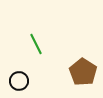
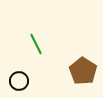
brown pentagon: moved 1 px up
